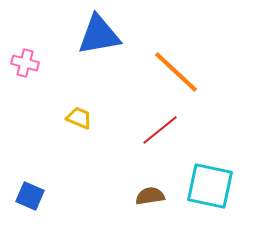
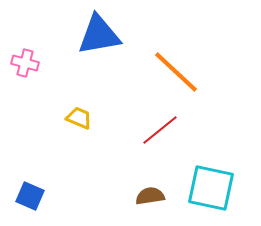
cyan square: moved 1 px right, 2 px down
